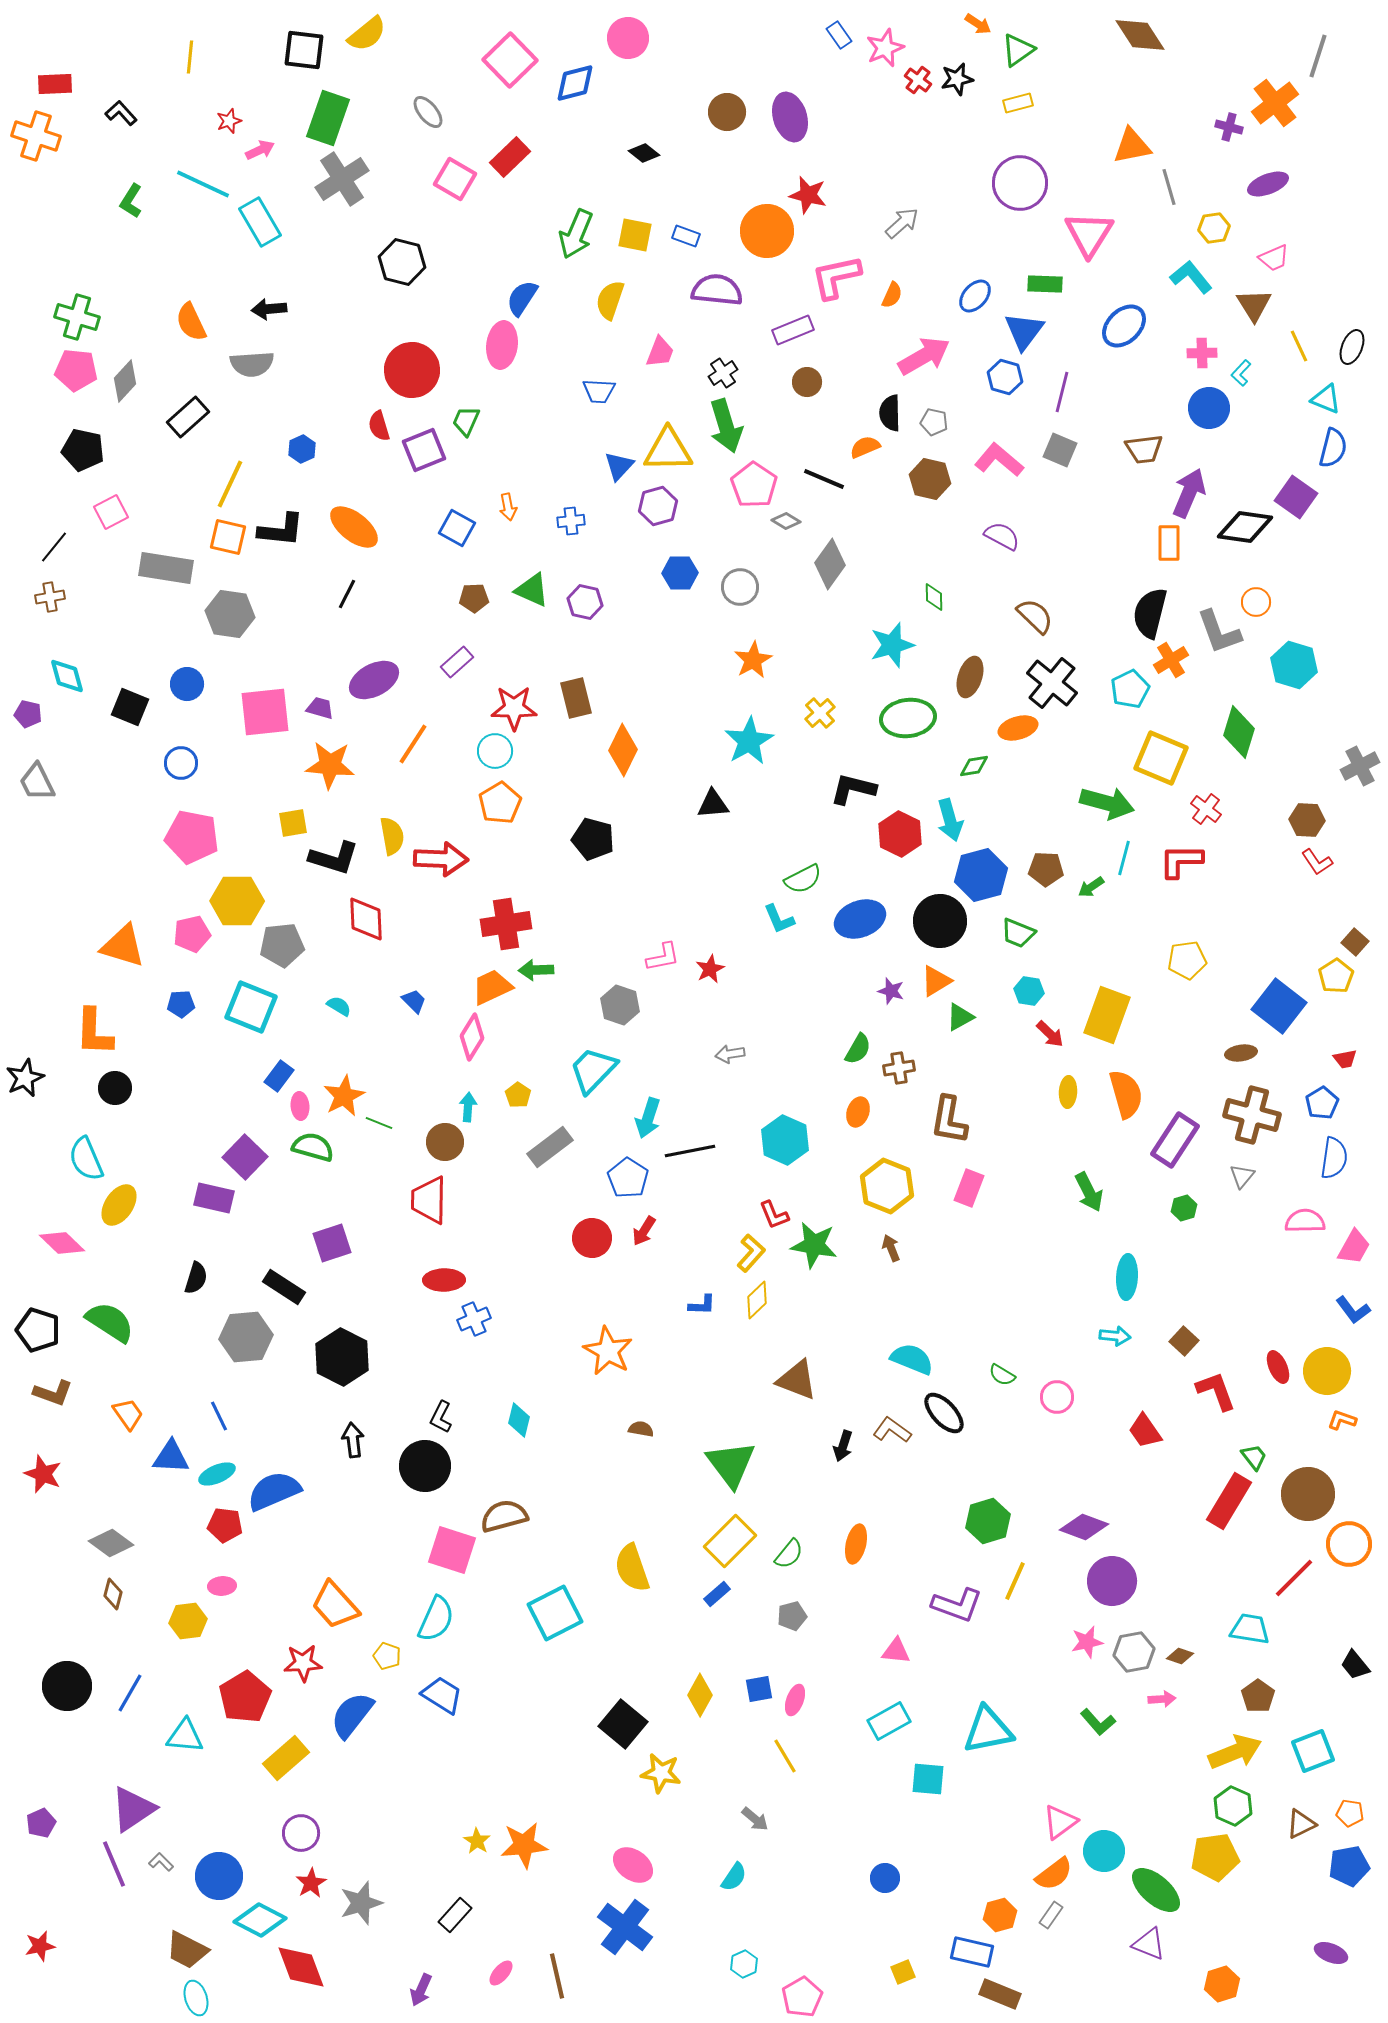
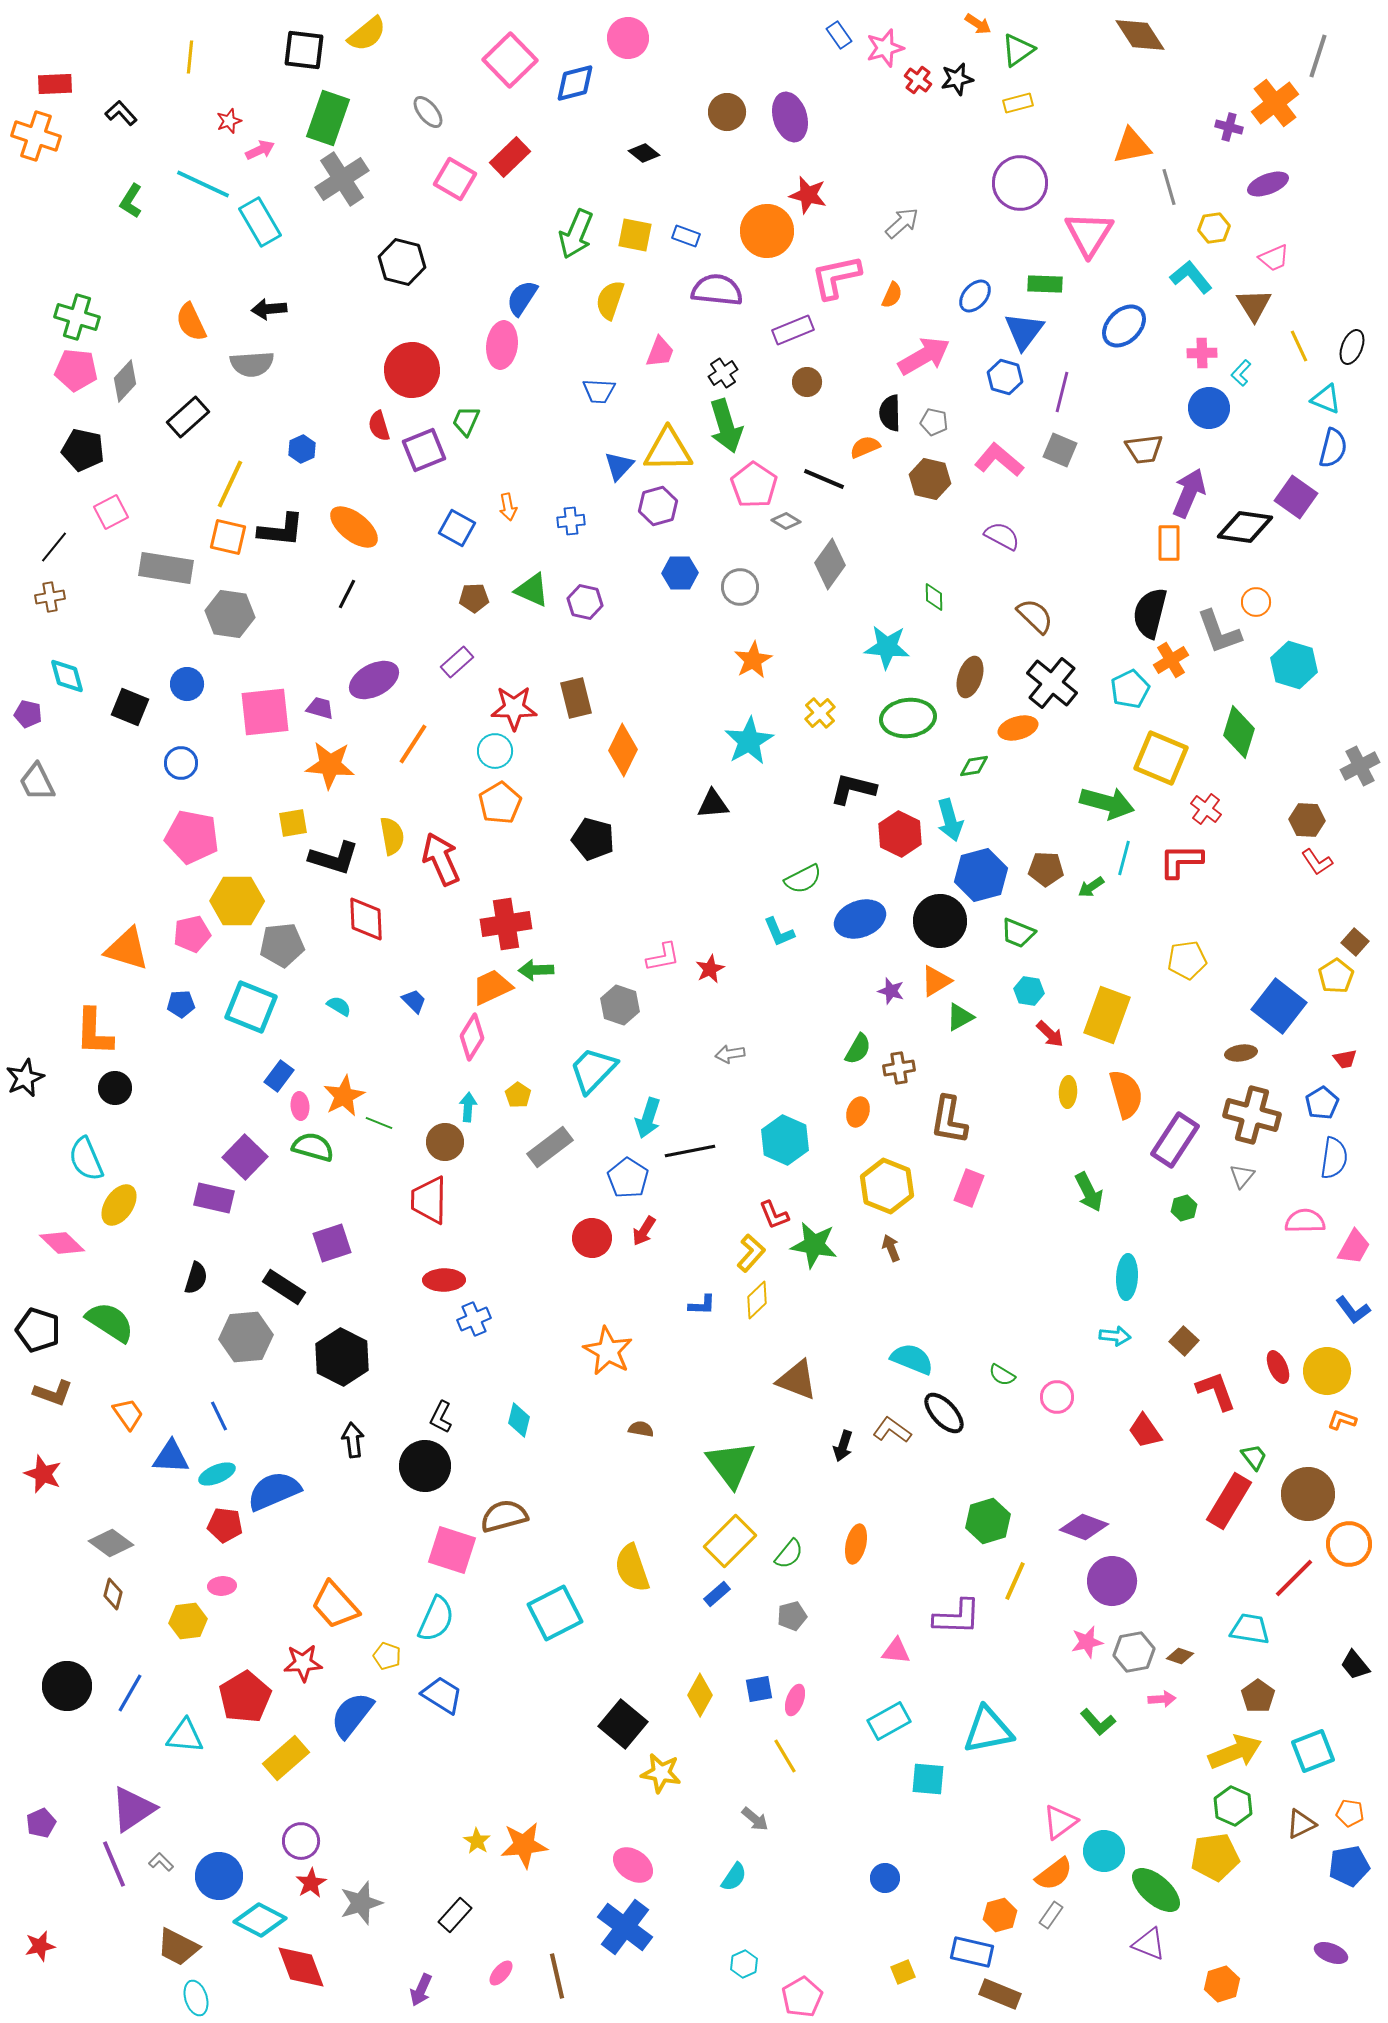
pink star at (885, 48): rotated 6 degrees clockwise
cyan star at (892, 645): moved 5 px left, 2 px down; rotated 21 degrees clockwise
red arrow at (441, 859): rotated 116 degrees counterclockwise
cyan L-shape at (779, 919): moved 13 px down
orange triangle at (123, 946): moved 4 px right, 3 px down
purple L-shape at (957, 1605): moved 12 px down; rotated 18 degrees counterclockwise
purple circle at (301, 1833): moved 8 px down
brown trapezoid at (187, 1950): moved 9 px left, 3 px up
